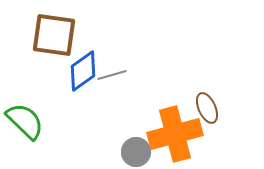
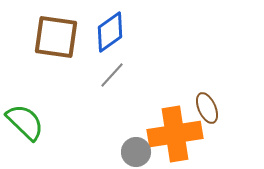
brown square: moved 2 px right, 2 px down
blue diamond: moved 27 px right, 39 px up
gray line: rotated 32 degrees counterclockwise
green semicircle: moved 1 px down
orange cross: rotated 6 degrees clockwise
